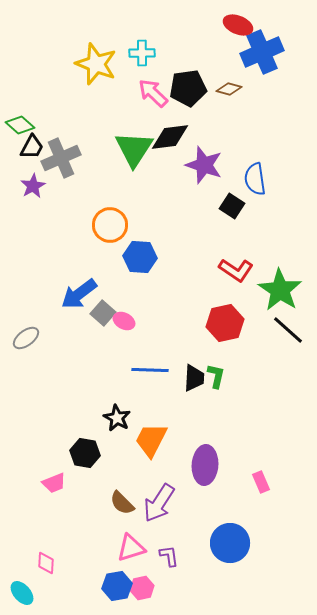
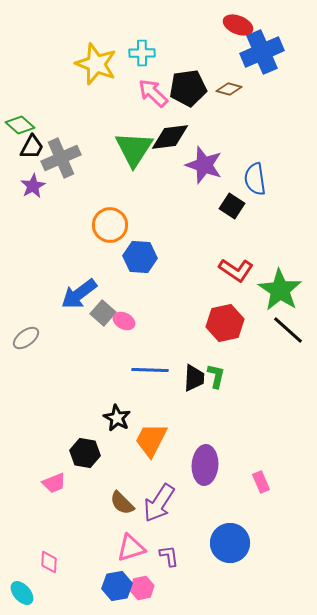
pink diamond at (46, 563): moved 3 px right, 1 px up
